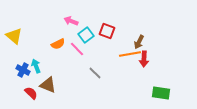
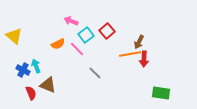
red square: rotated 28 degrees clockwise
red semicircle: rotated 24 degrees clockwise
